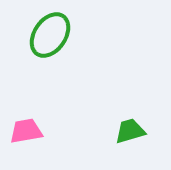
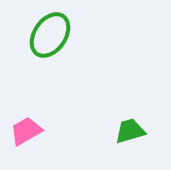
pink trapezoid: rotated 20 degrees counterclockwise
